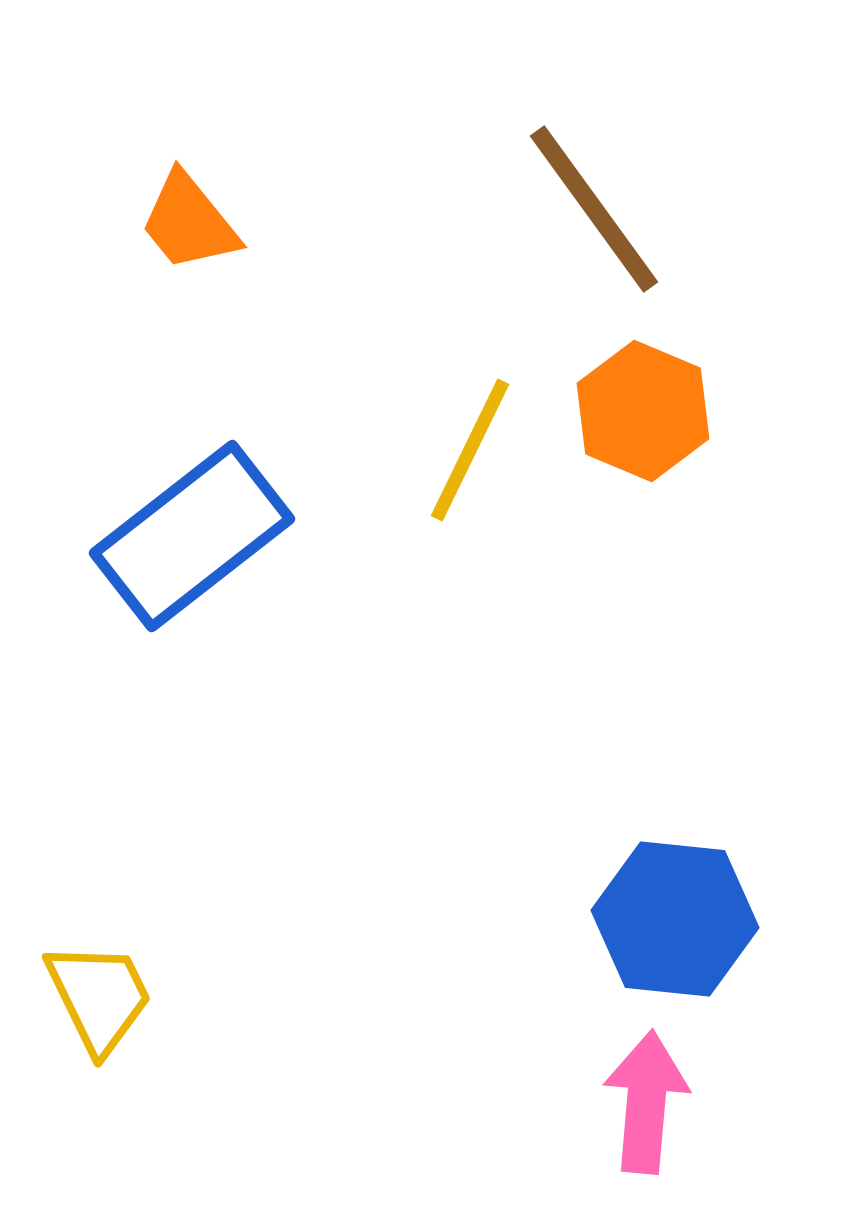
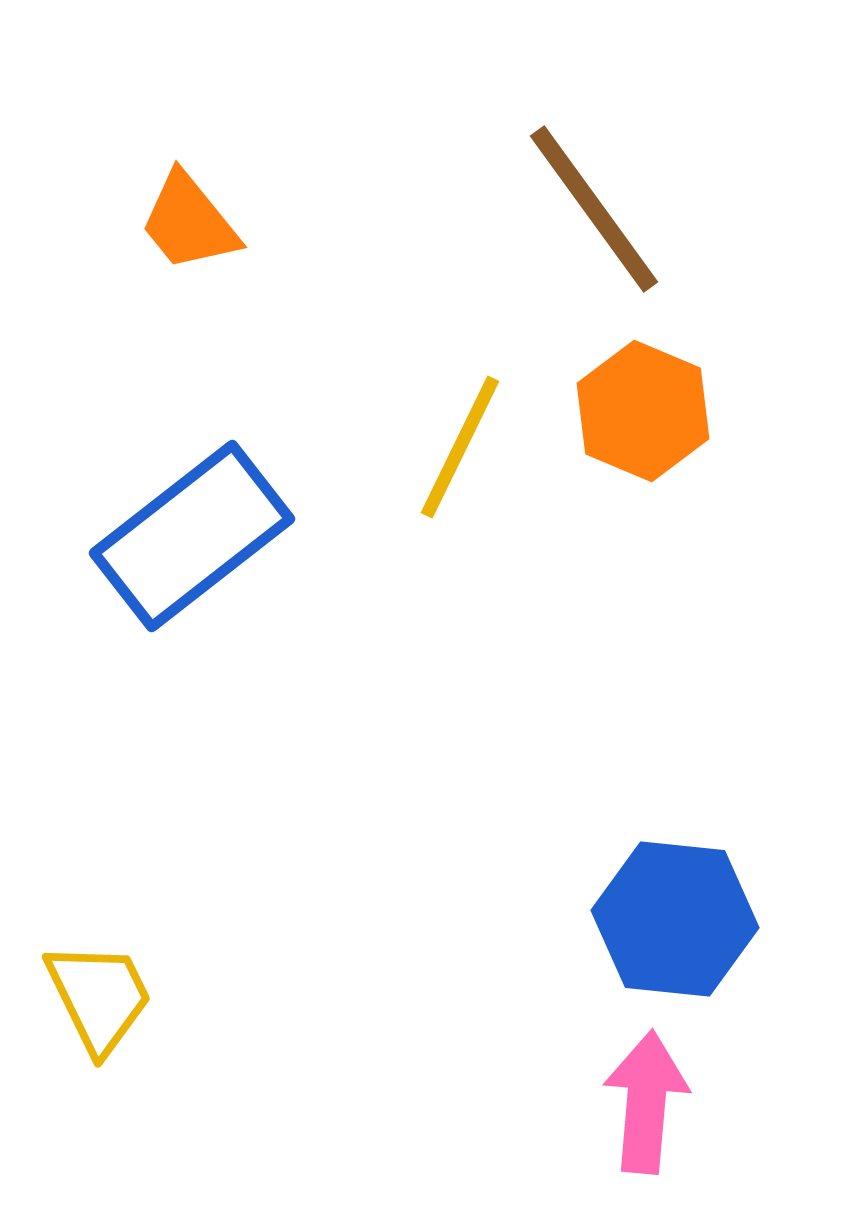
yellow line: moved 10 px left, 3 px up
